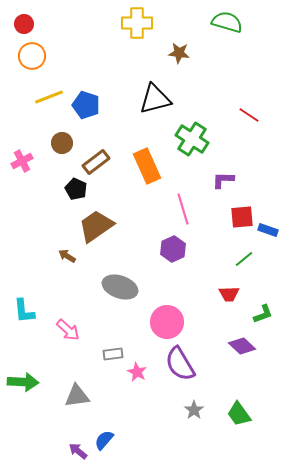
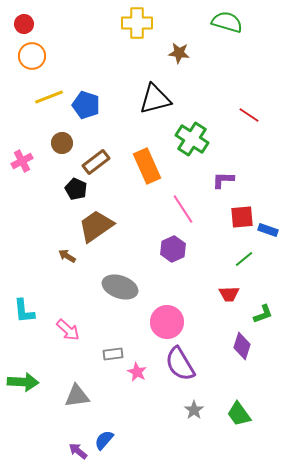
pink line: rotated 16 degrees counterclockwise
purple diamond: rotated 64 degrees clockwise
